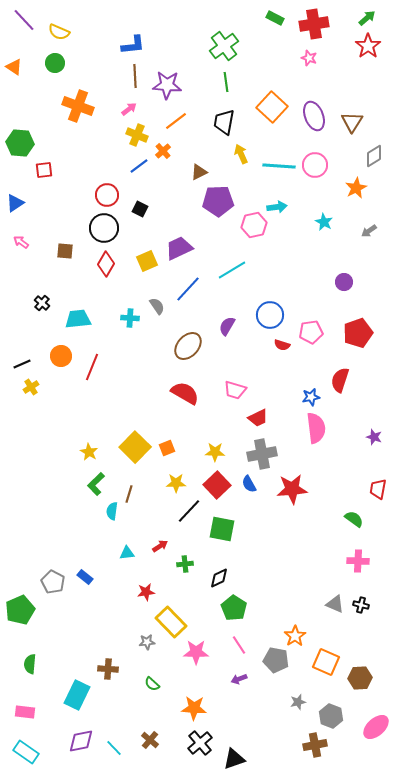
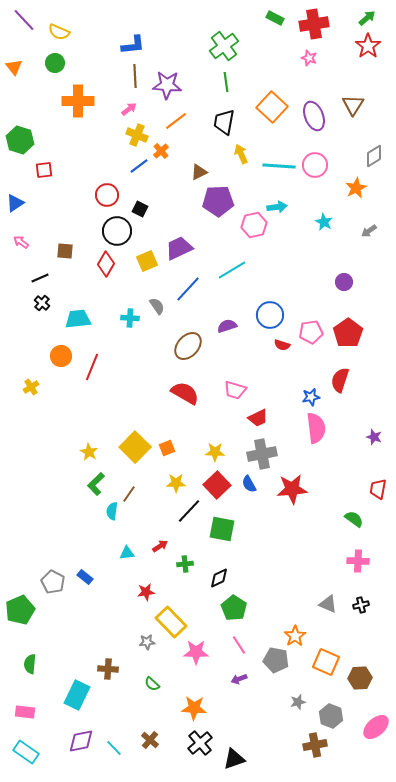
orange triangle at (14, 67): rotated 18 degrees clockwise
orange cross at (78, 106): moved 5 px up; rotated 20 degrees counterclockwise
brown triangle at (352, 122): moved 1 px right, 17 px up
green hexagon at (20, 143): moved 3 px up; rotated 12 degrees clockwise
orange cross at (163, 151): moved 2 px left
black circle at (104, 228): moved 13 px right, 3 px down
purple semicircle at (227, 326): rotated 42 degrees clockwise
red pentagon at (358, 333): moved 10 px left; rotated 16 degrees counterclockwise
black line at (22, 364): moved 18 px right, 86 px up
brown line at (129, 494): rotated 18 degrees clockwise
gray triangle at (335, 604): moved 7 px left
black cross at (361, 605): rotated 28 degrees counterclockwise
